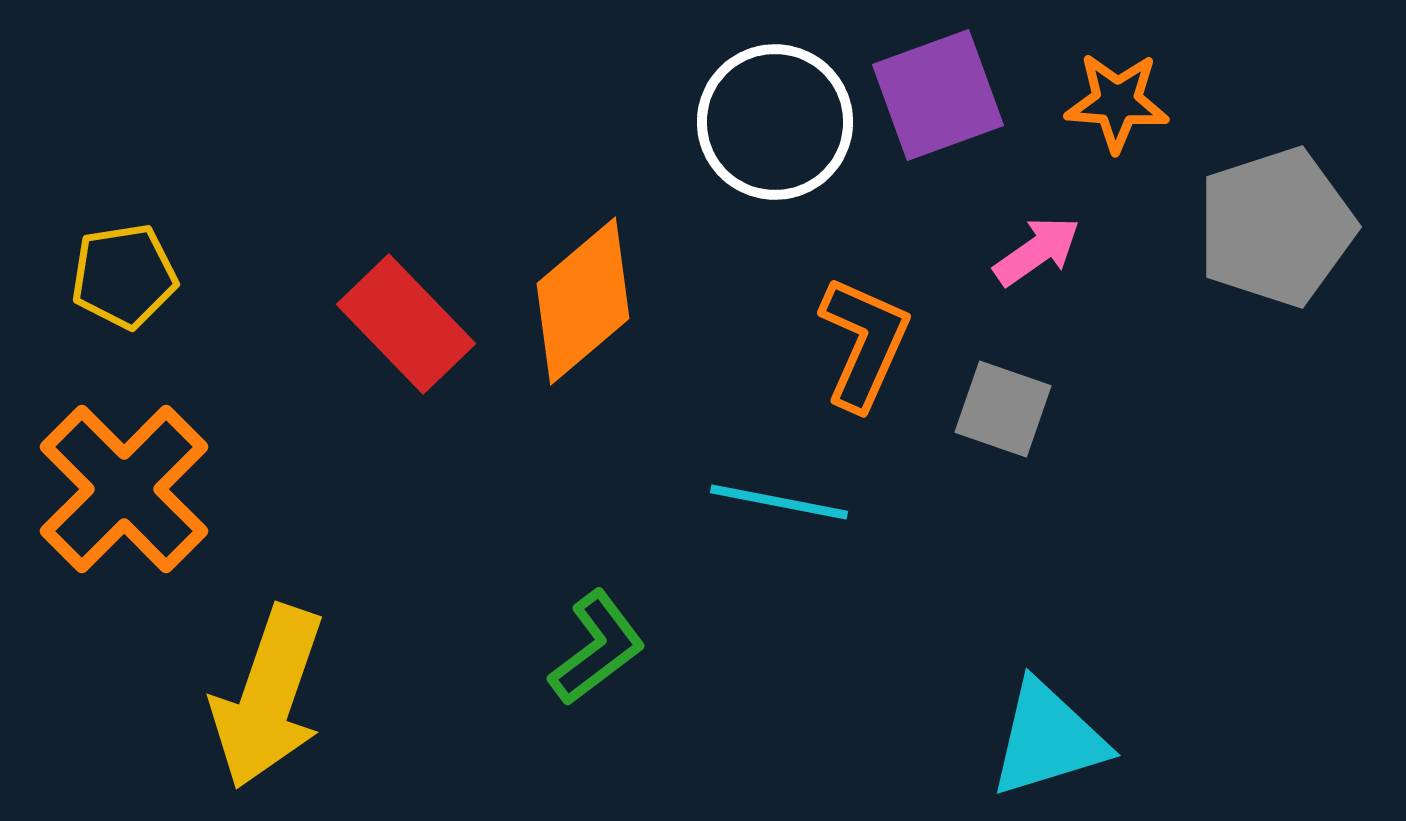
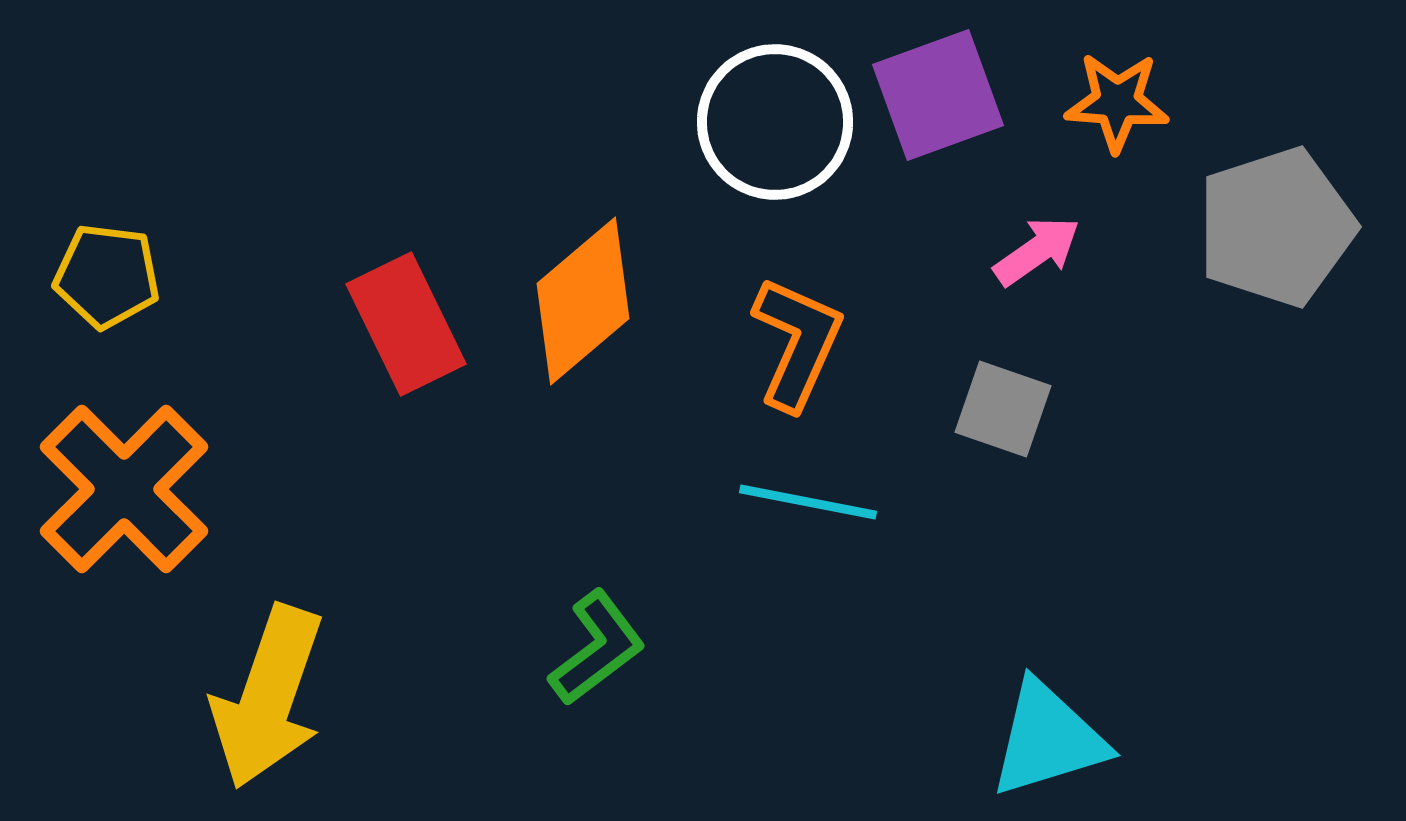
yellow pentagon: moved 17 px left; rotated 16 degrees clockwise
red rectangle: rotated 18 degrees clockwise
orange L-shape: moved 67 px left
cyan line: moved 29 px right
